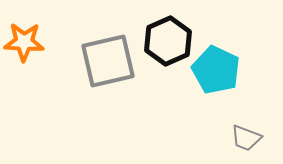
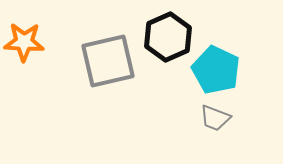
black hexagon: moved 4 px up
gray trapezoid: moved 31 px left, 20 px up
